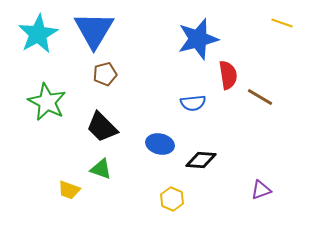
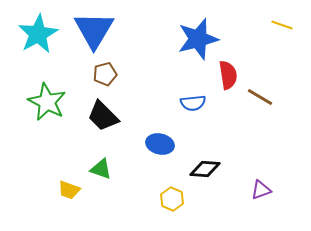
yellow line: moved 2 px down
black trapezoid: moved 1 px right, 11 px up
black diamond: moved 4 px right, 9 px down
